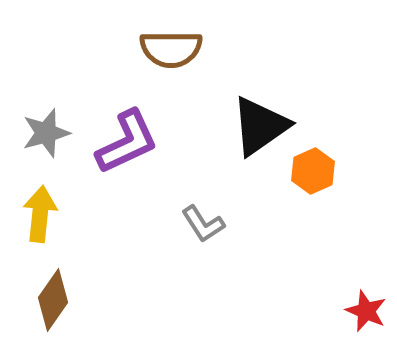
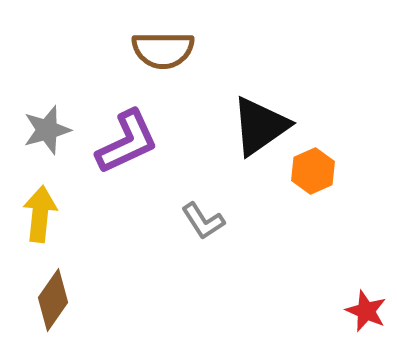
brown semicircle: moved 8 px left, 1 px down
gray star: moved 1 px right, 3 px up
gray L-shape: moved 3 px up
